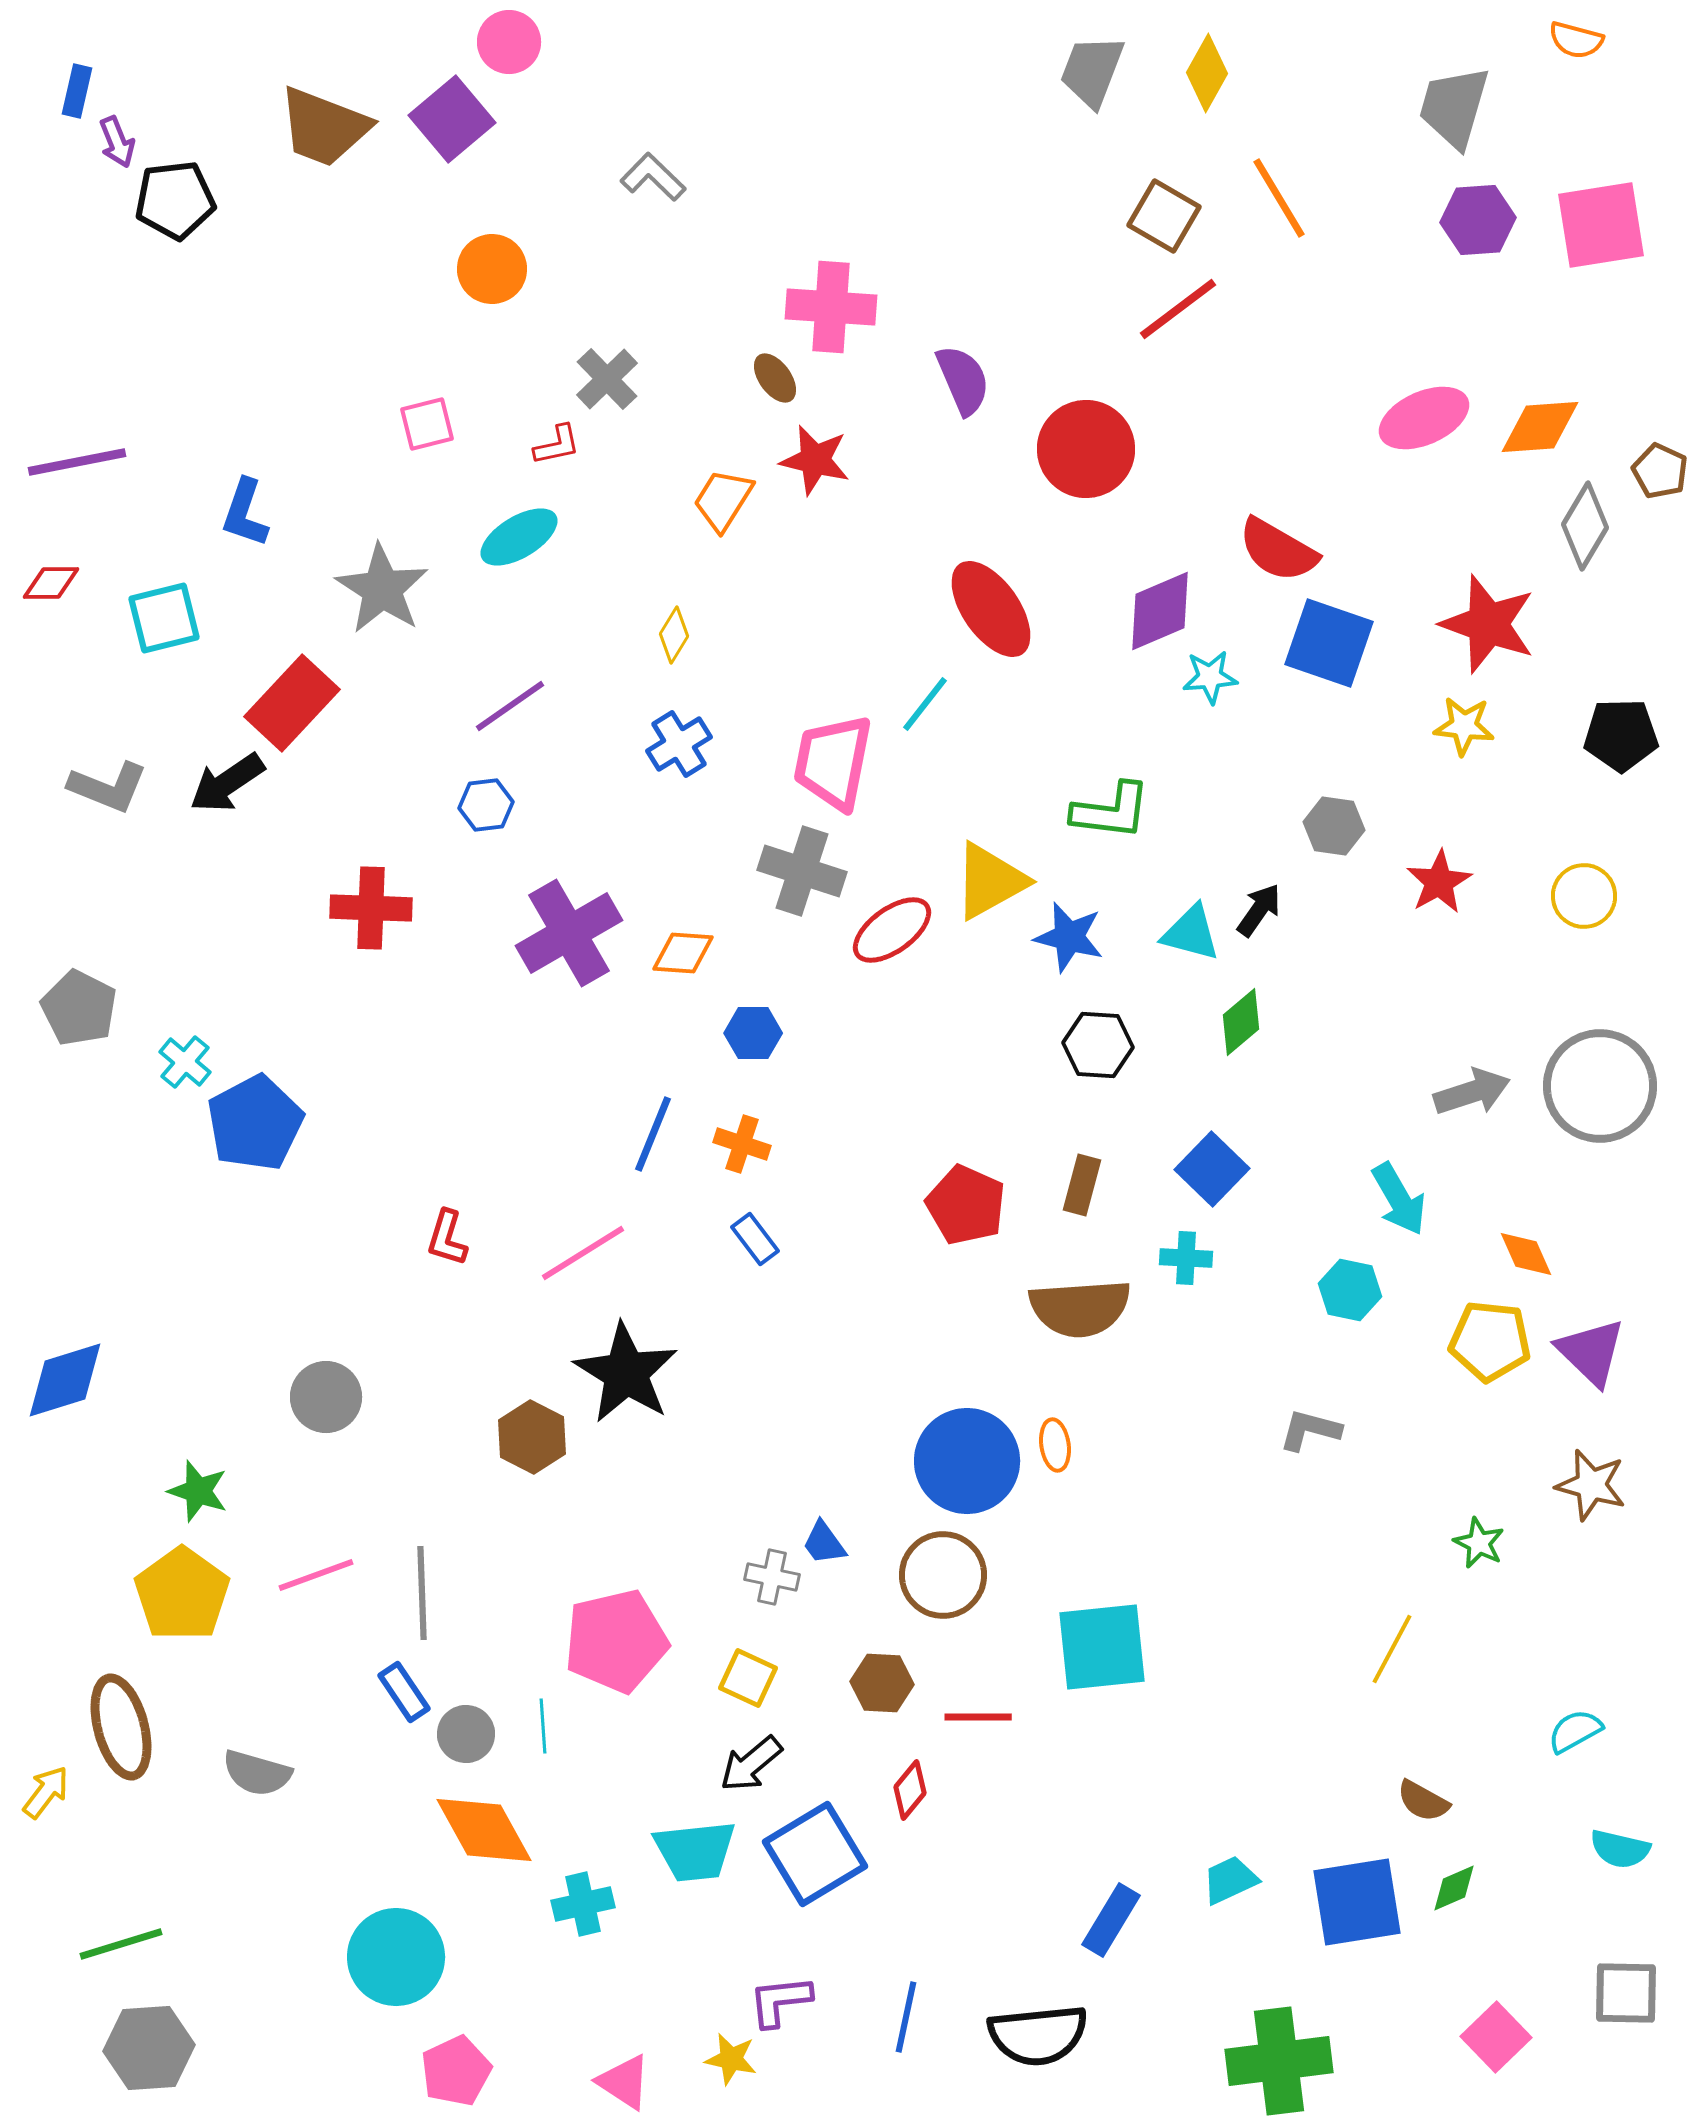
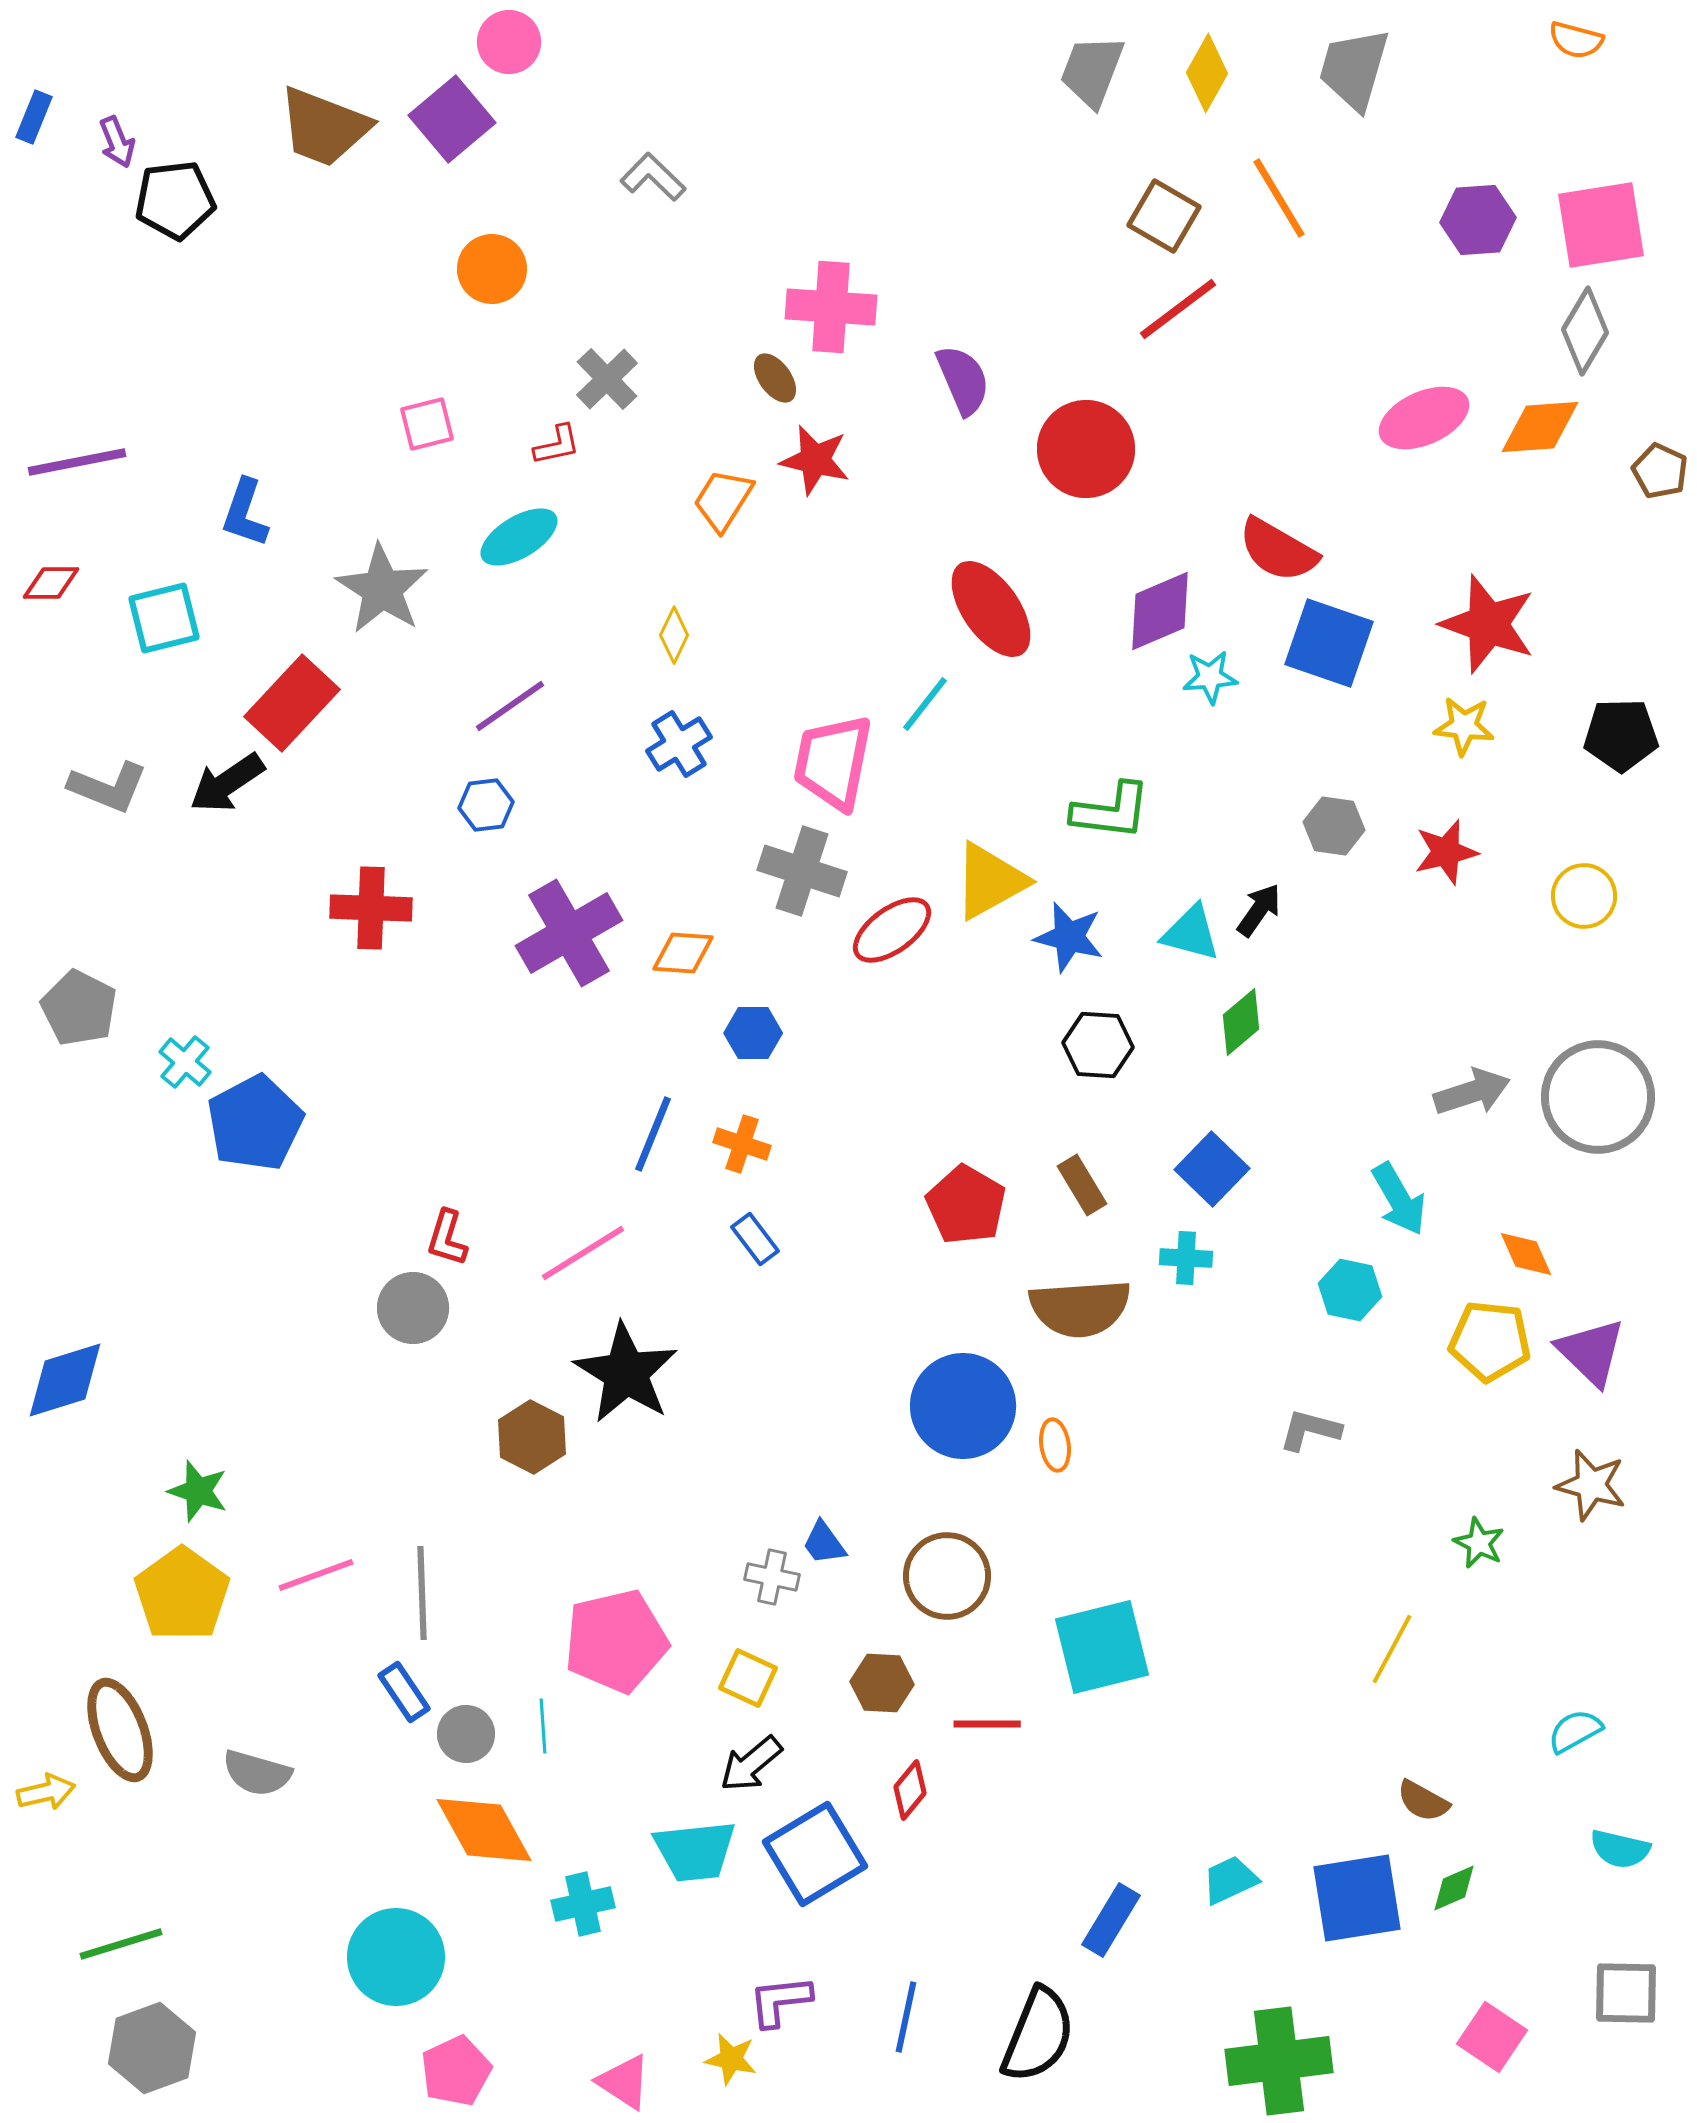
blue rectangle at (77, 91): moved 43 px left, 26 px down; rotated 9 degrees clockwise
gray trapezoid at (1454, 107): moved 100 px left, 38 px up
gray diamond at (1585, 526): moved 195 px up
yellow diamond at (674, 635): rotated 6 degrees counterclockwise
red star at (1439, 882): moved 7 px right, 30 px up; rotated 16 degrees clockwise
gray circle at (1600, 1086): moved 2 px left, 11 px down
brown rectangle at (1082, 1185): rotated 46 degrees counterclockwise
red pentagon at (966, 1205): rotated 6 degrees clockwise
gray circle at (326, 1397): moved 87 px right, 89 px up
blue circle at (967, 1461): moved 4 px left, 55 px up
brown circle at (943, 1575): moved 4 px right, 1 px down
cyan square at (1102, 1647): rotated 8 degrees counterclockwise
red line at (978, 1717): moved 9 px right, 7 px down
brown ellipse at (121, 1727): moved 1 px left, 3 px down; rotated 6 degrees counterclockwise
yellow arrow at (46, 1792): rotated 40 degrees clockwise
blue square at (1357, 1902): moved 4 px up
black semicircle at (1038, 2035): rotated 62 degrees counterclockwise
pink square at (1496, 2037): moved 4 px left; rotated 12 degrees counterclockwise
gray hexagon at (149, 2048): moved 3 px right; rotated 16 degrees counterclockwise
